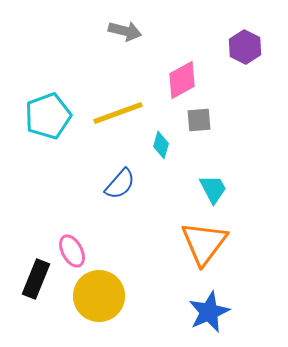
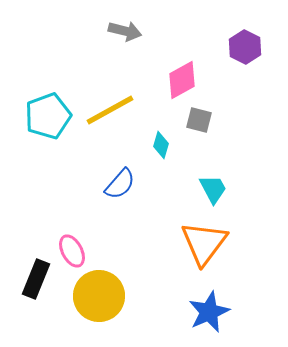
yellow line: moved 8 px left, 3 px up; rotated 9 degrees counterclockwise
gray square: rotated 20 degrees clockwise
